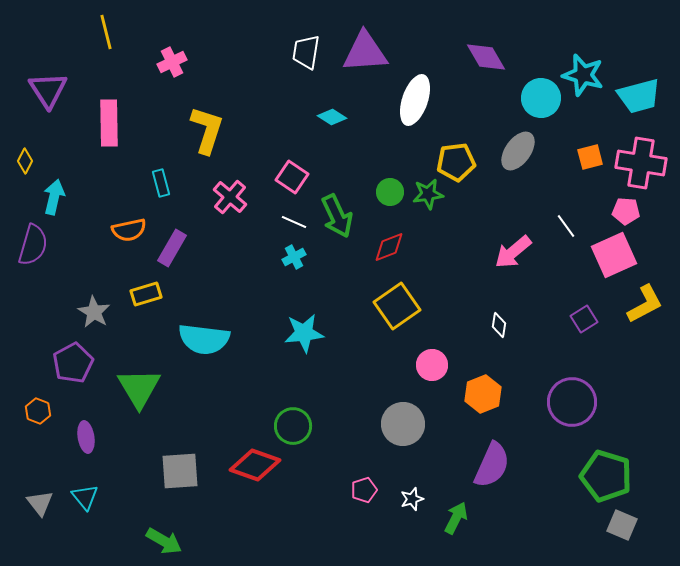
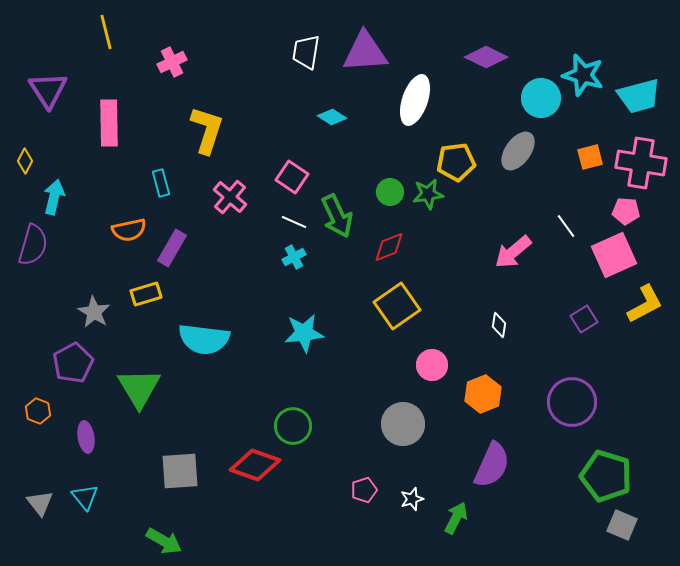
purple diamond at (486, 57): rotated 33 degrees counterclockwise
